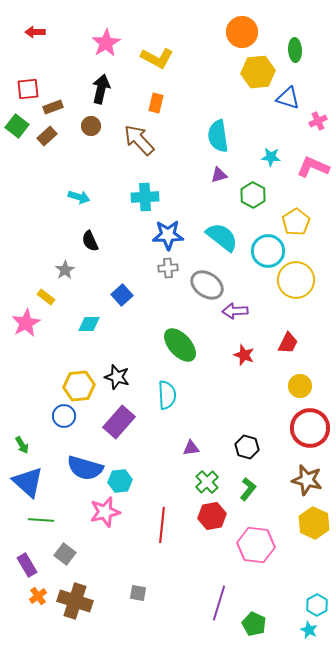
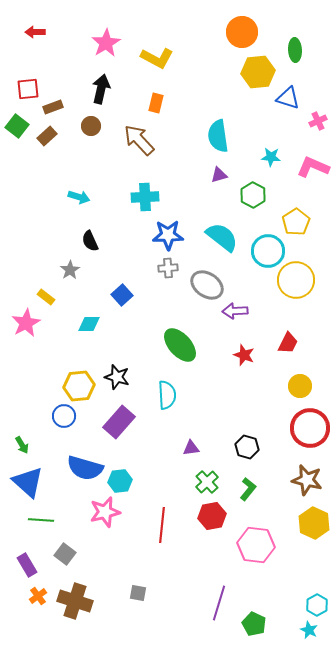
gray star at (65, 270): moved 5 px right
